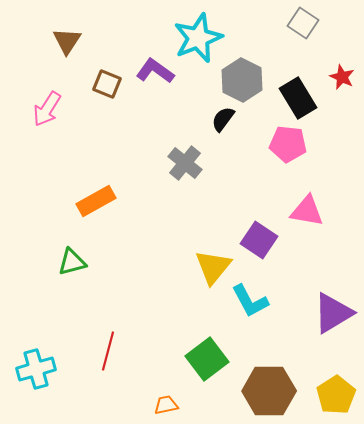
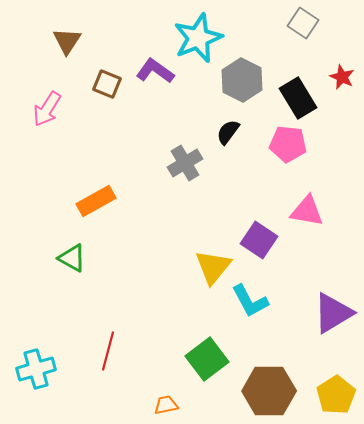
black semicircle: moved 5 px right, 13 px down
gray cross: rotated 20 degrees clockwise
green triangle: moved 4 px up; rotated 44 degrees clockwise
